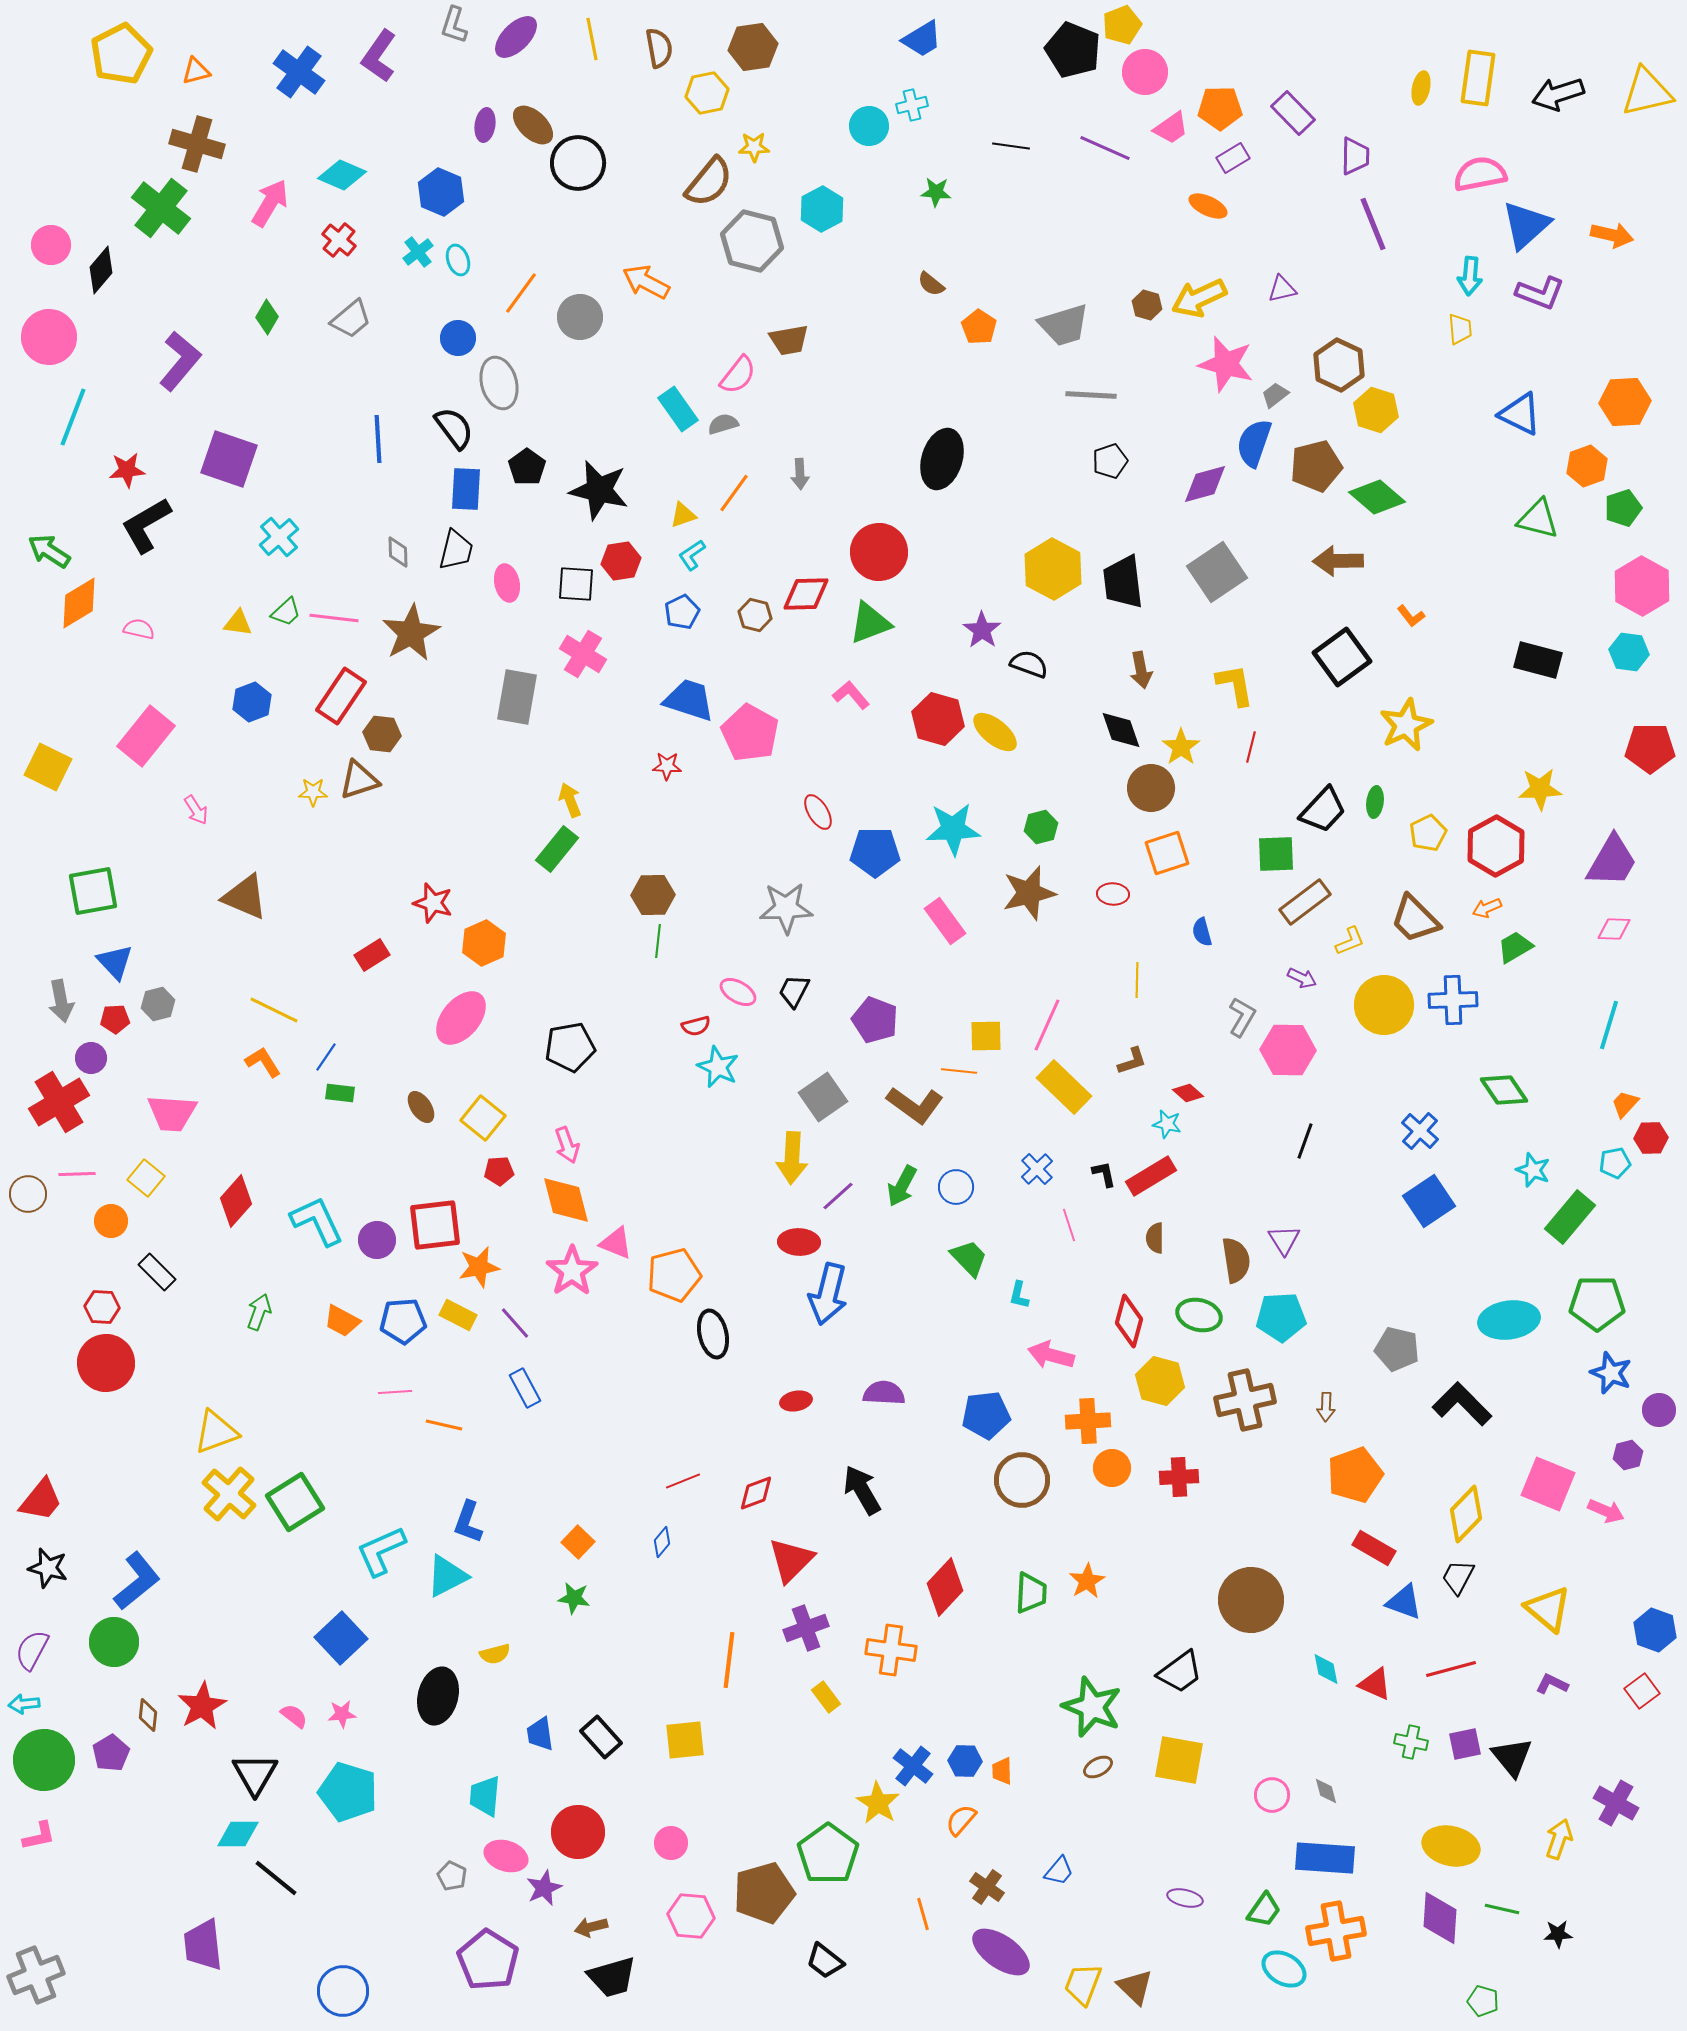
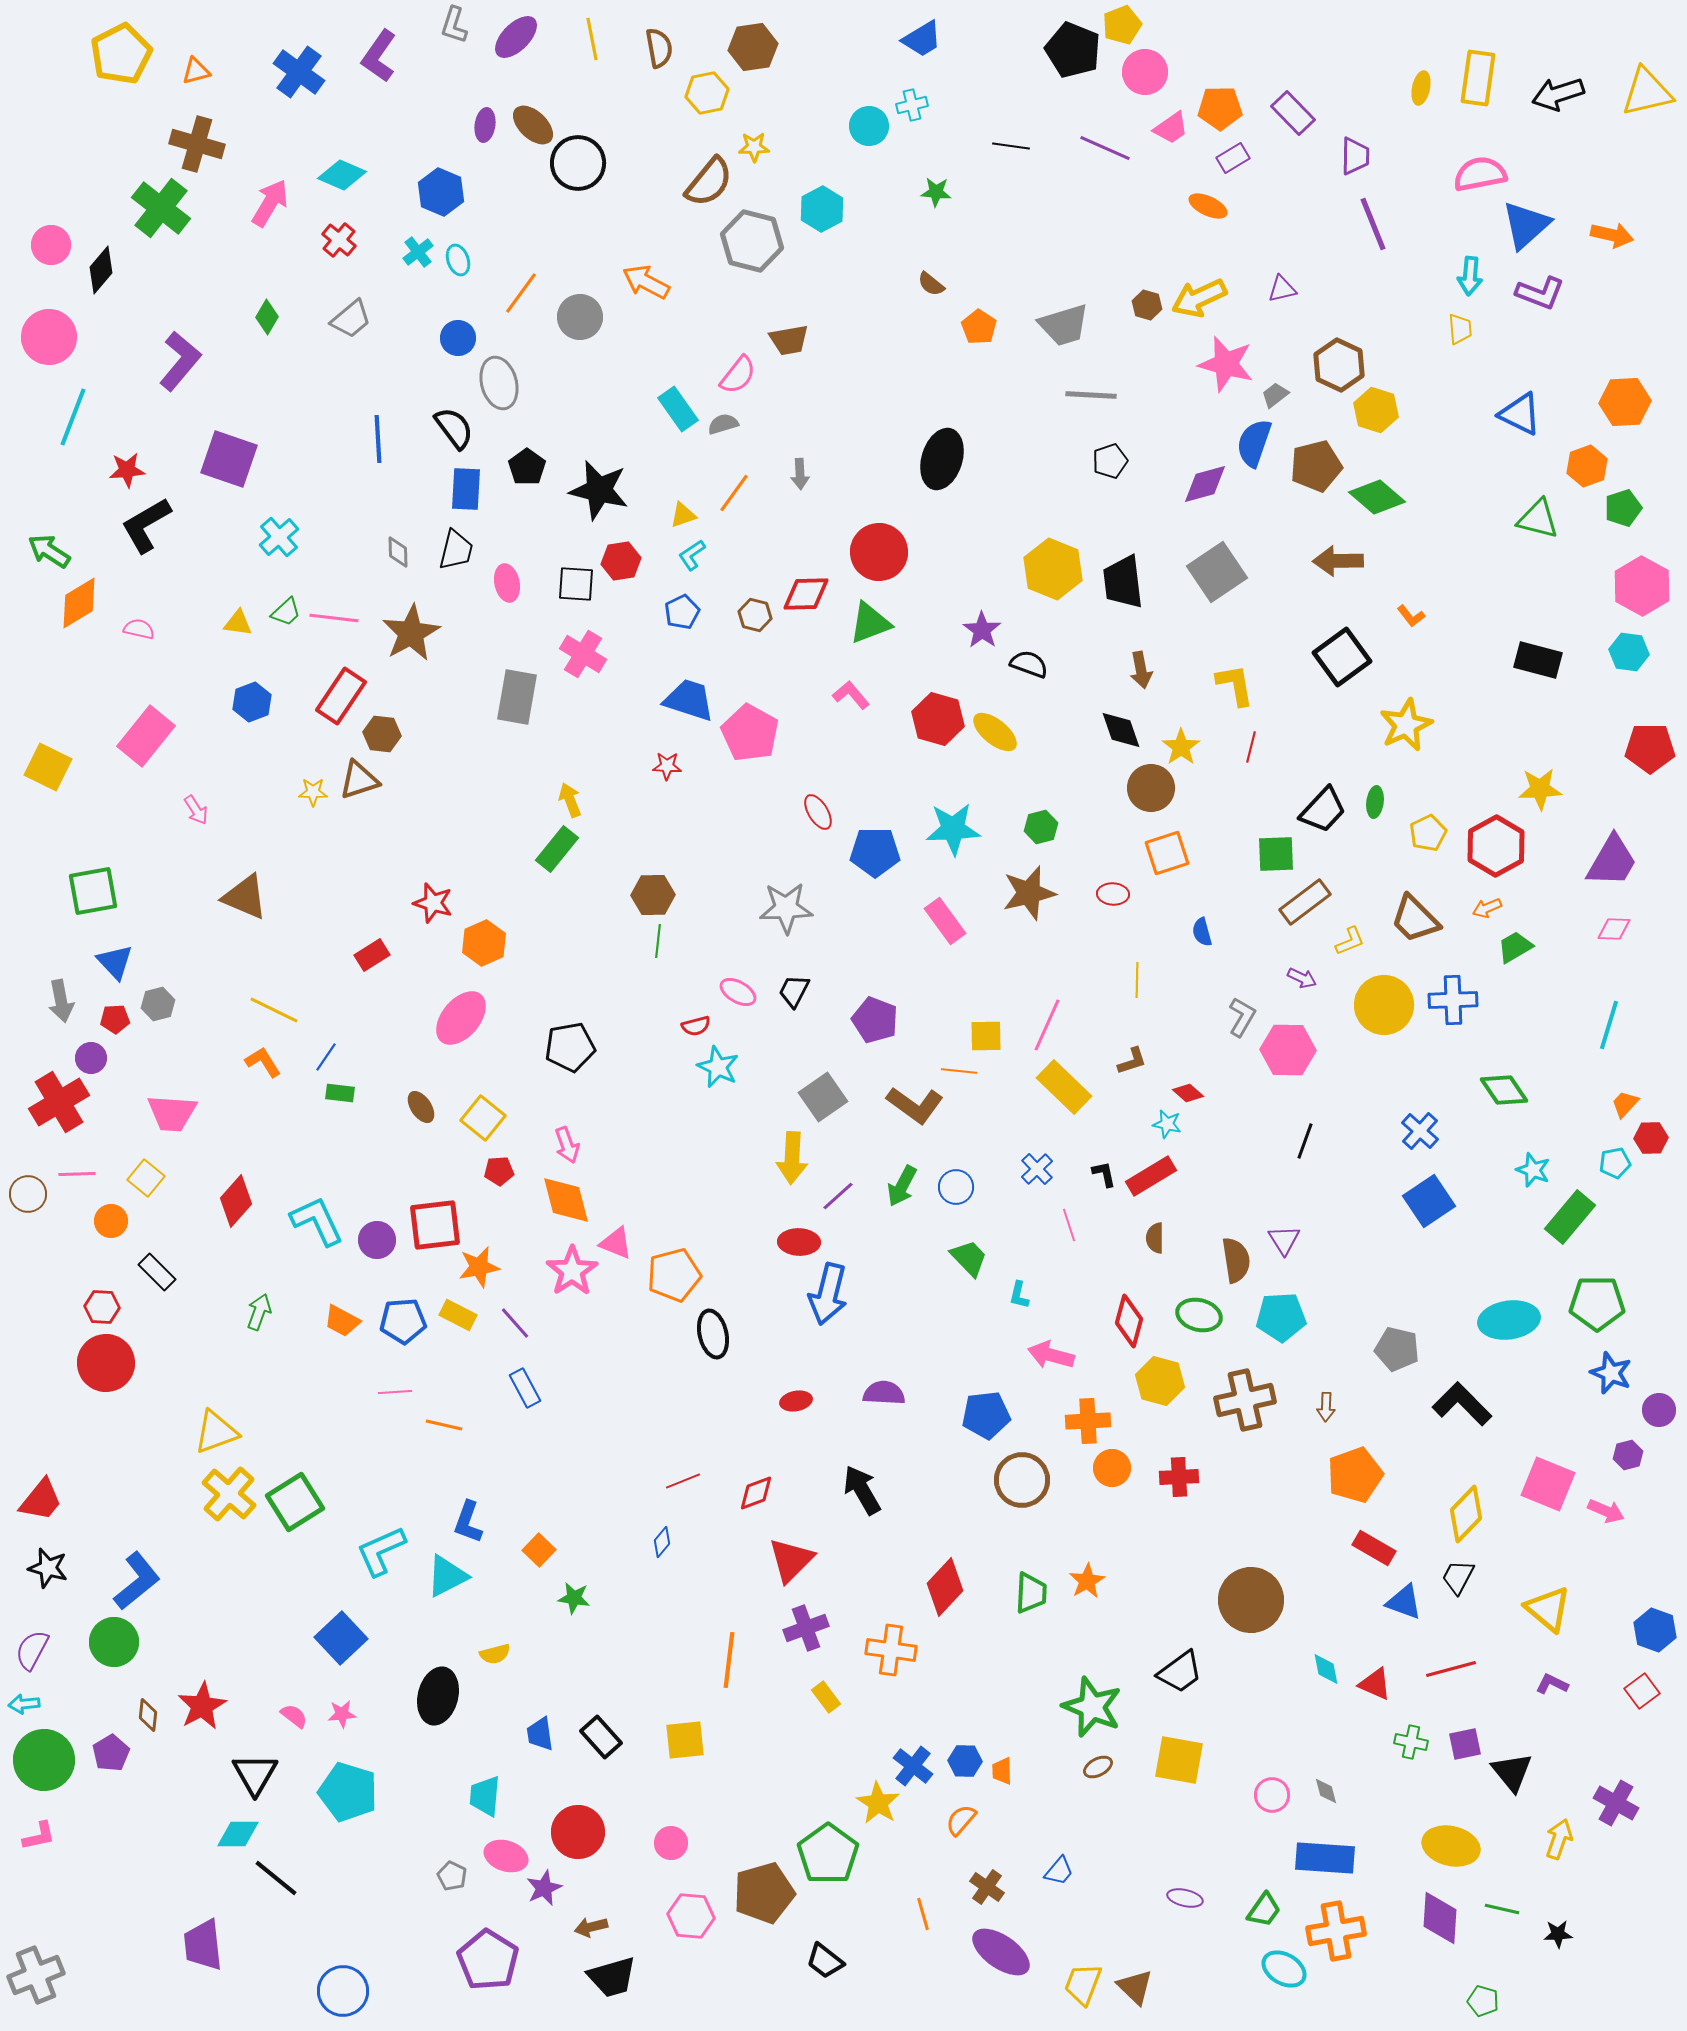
yellow hexagon at (1053, 569): rotated 6 degrees counterclockwise
orange square at (578, 1542): moved 39 px left, 8 px down
black triangle at (1512, 1757): moved 15 px down
